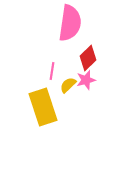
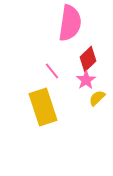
red diamond: moved 1 px down
pink line: rotated 48 degrees counterclockwise
pink star: rotated 18 degrees counterclockwise
yellow semicircle: moved 29 px right, 13 px down
